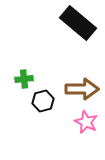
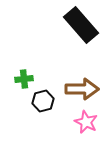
black rectangle: moved 3 px right, 2 px down; rotated 9 degrees clockwise
